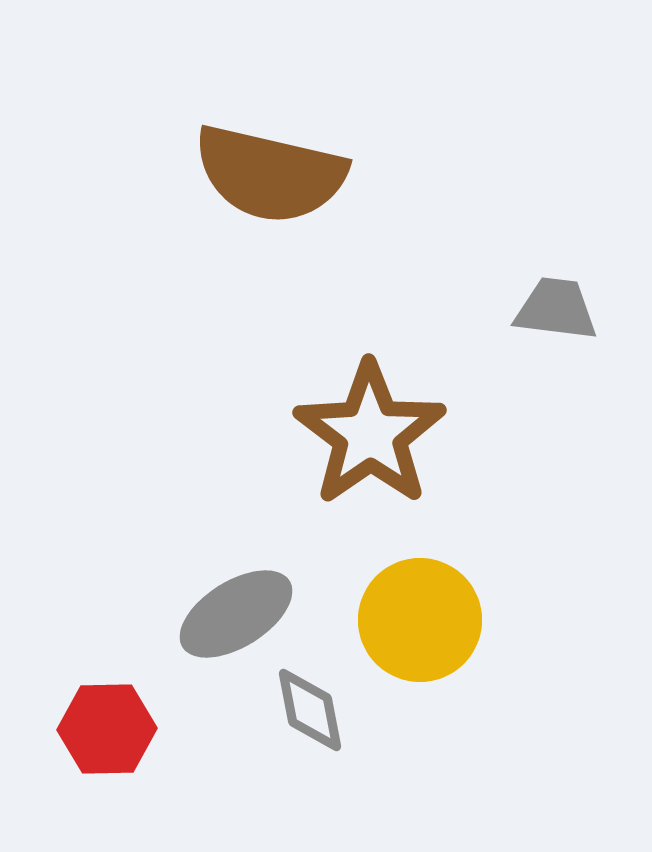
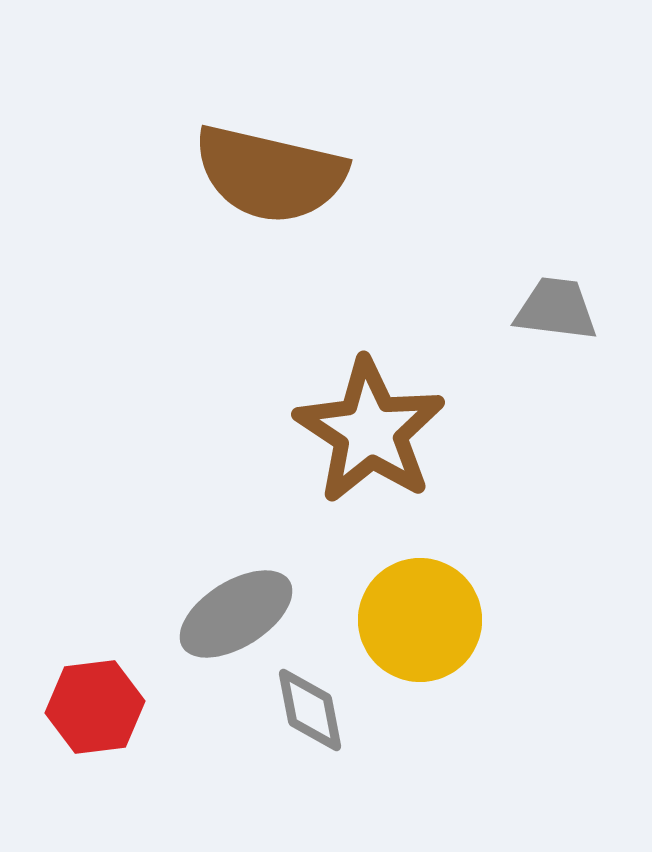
brown star: moved 3 px up; rotated 4 degrees counterclockwise
red hexagon: moved 12 px left, 22 px up; rotated 6 degrees counterclockwise
